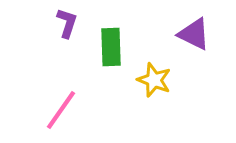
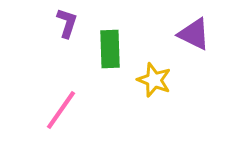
green rectangle: moved 1 px left, 2 px down
